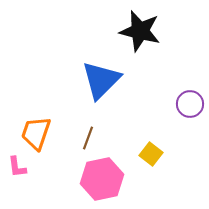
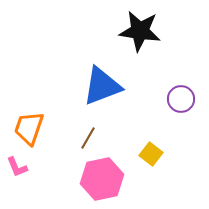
black star: rotated 6 degrees counterclockwise
blue triangle: moved 1 px right, 6 px down; rotated 24 degrees clockwise
purple circle: moved 9 px left, 5 px up
orange trapezoid: moved 7 px left, 5 px up
brown line: rotated 10 degrees clockwise
pink L-shape: rotated 15 degrees counterclockwise
